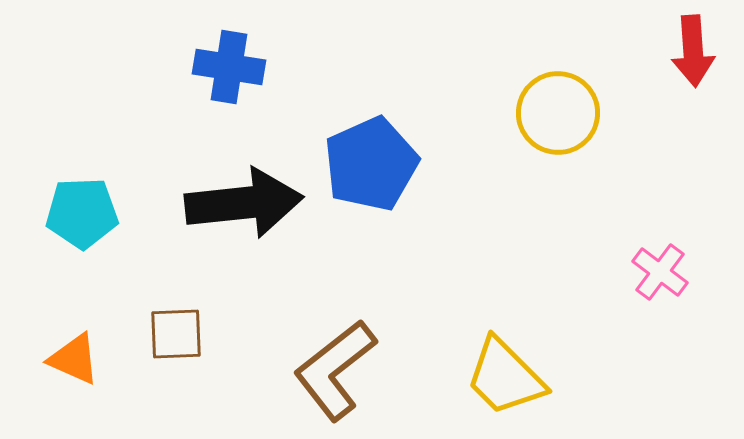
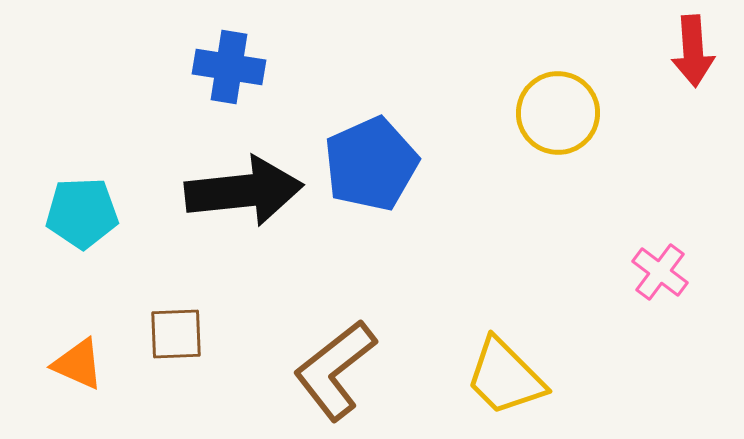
black arrow: moved 12 px up
orange triangle: moved 4 px right, 5 px down
